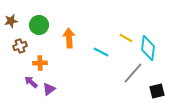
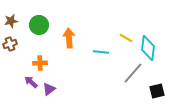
brown cross: moved 10 px left, 2 px up
cyan line: rotated 21 degrees counterclockwise
